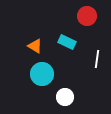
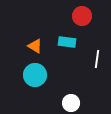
red circle: moved 5 px left
cyan rectangle: rotated 18 degrees counterclockwise
cyan circle: moved 7 px left, 1 px down
white circle: moved 6 px right, 6 px down
